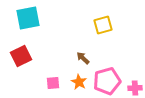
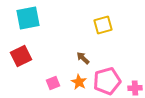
pink square: rotated 16 degrees counterclockwise
